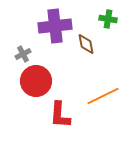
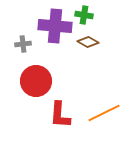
green cross: moved 24 px left, 4 px up
purple cross: rotated 12 degrees clockwise
brown diamond: moved 2 px right, 2 px up; rotated 50 degrees counterclockwise
gray cross: moved 10 px up; rotated 21 degrees clockwise
orange line: moved 1 px right, 17 px down
